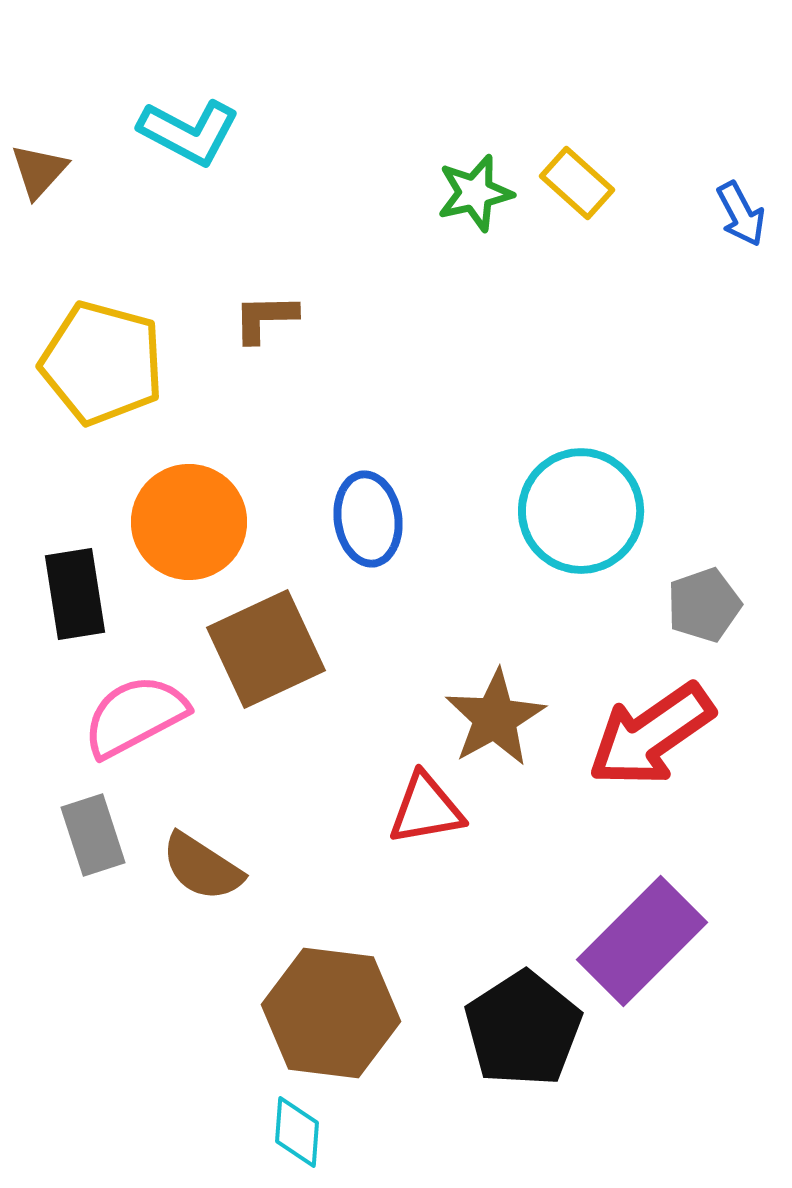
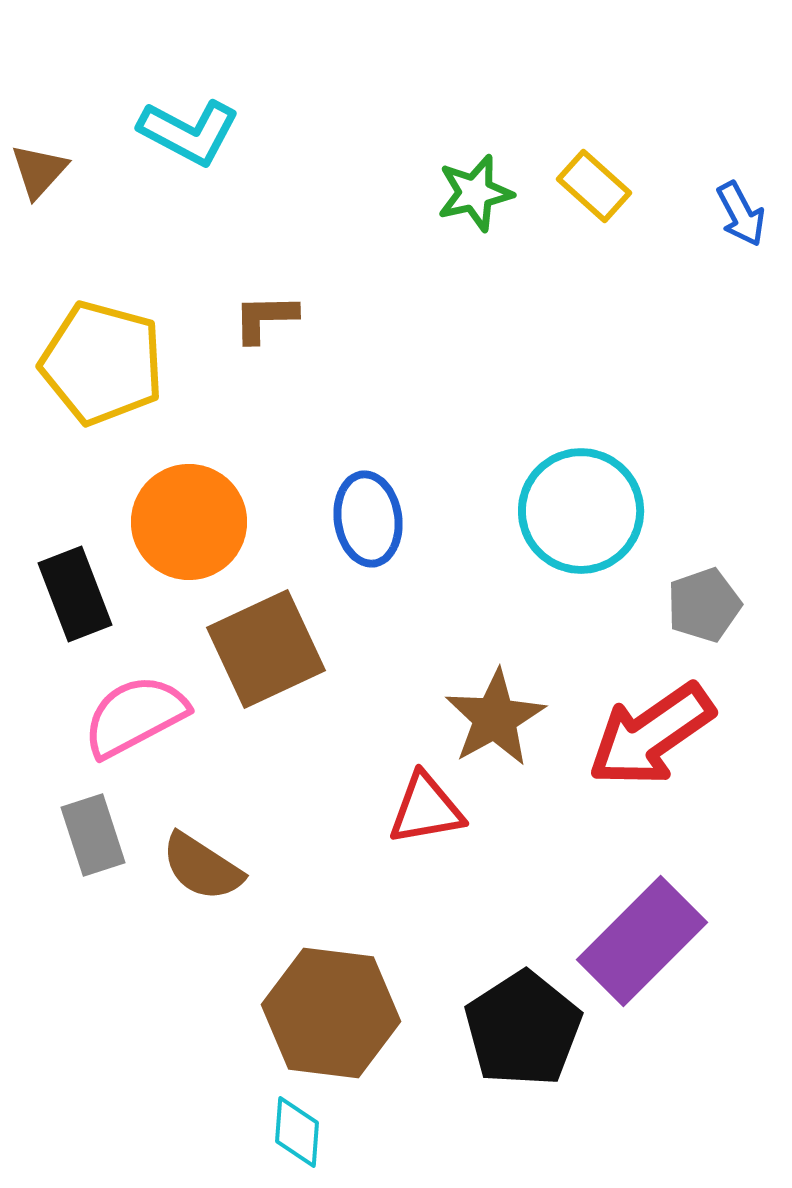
yellow rectangle: moved 17 px right, 3 px down
black rectangle: rotated 12 degrees counterclockwise
